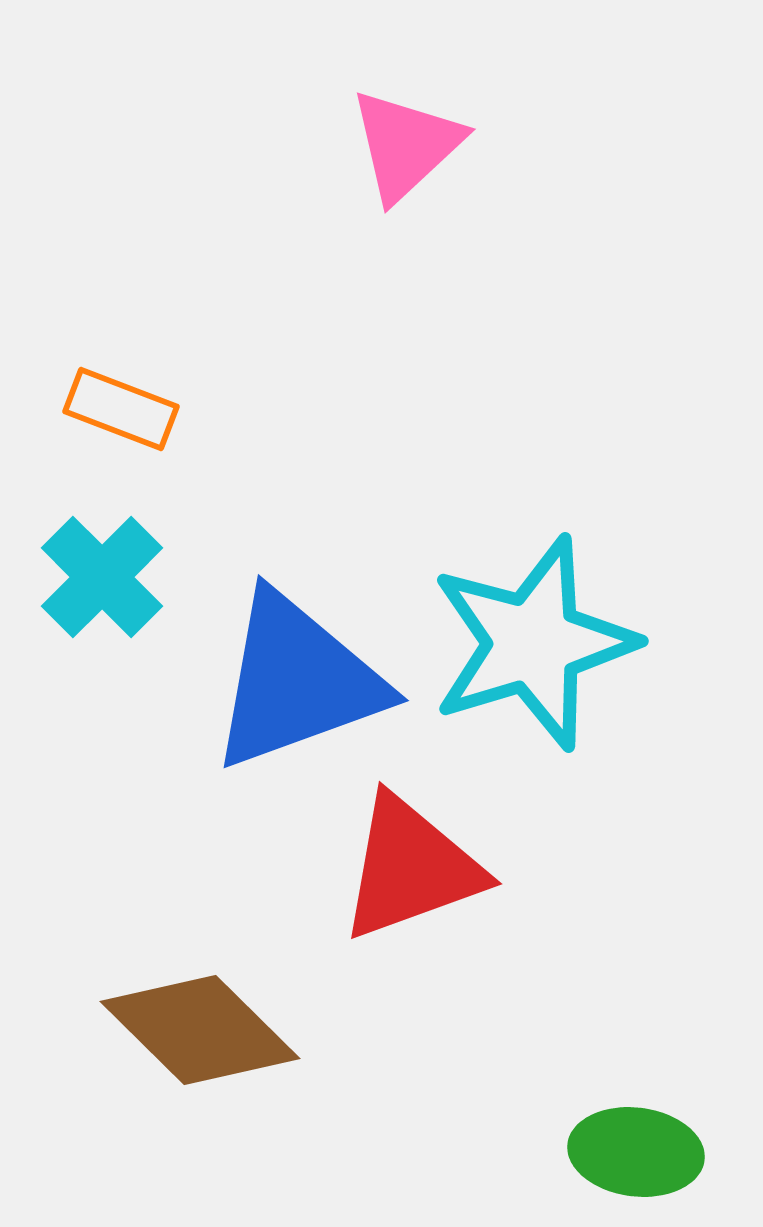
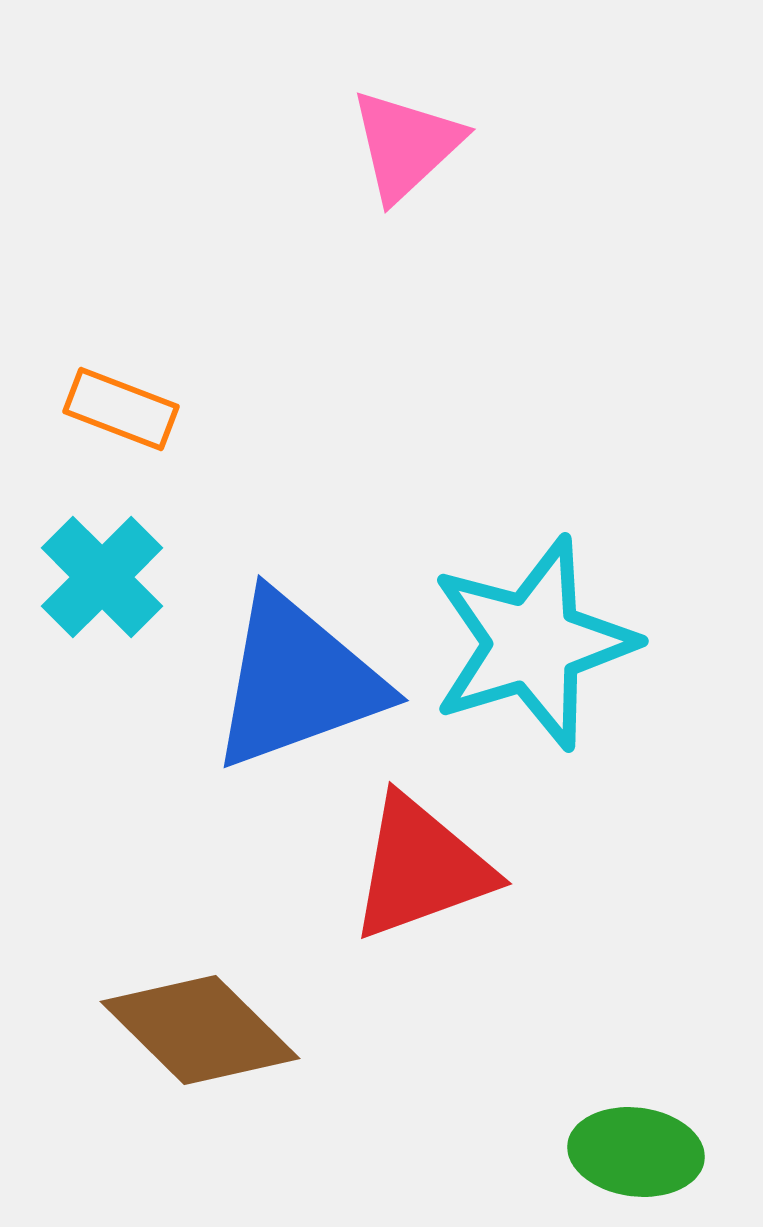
red triangle: moved 10 px right
